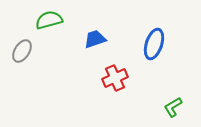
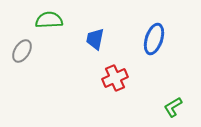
green semicircle: rotated 12 degrees clockwise
blue trapezoid: rotated 60 degrees counterclockwise
blue ellipse: moved 5 px up
